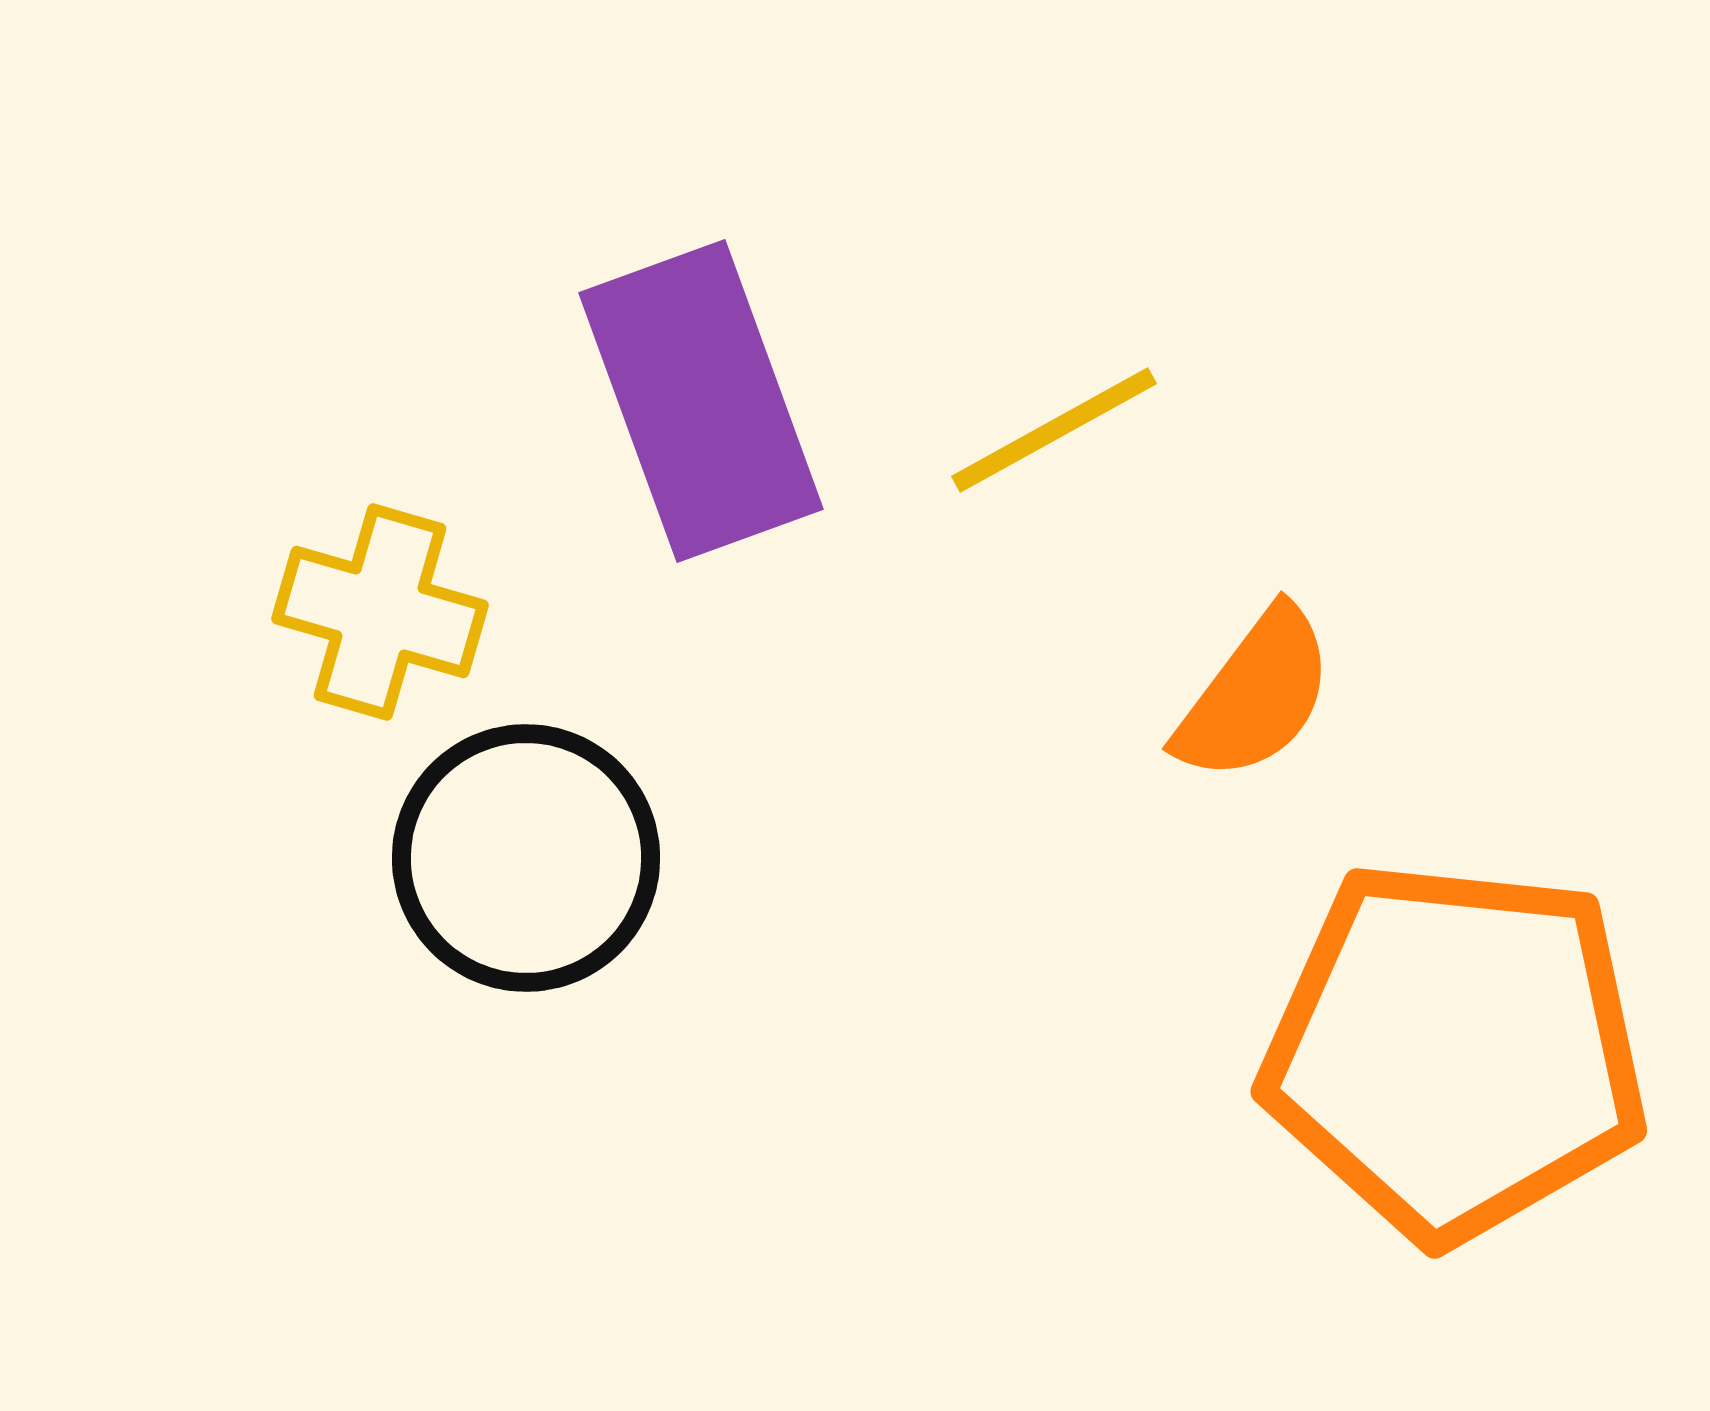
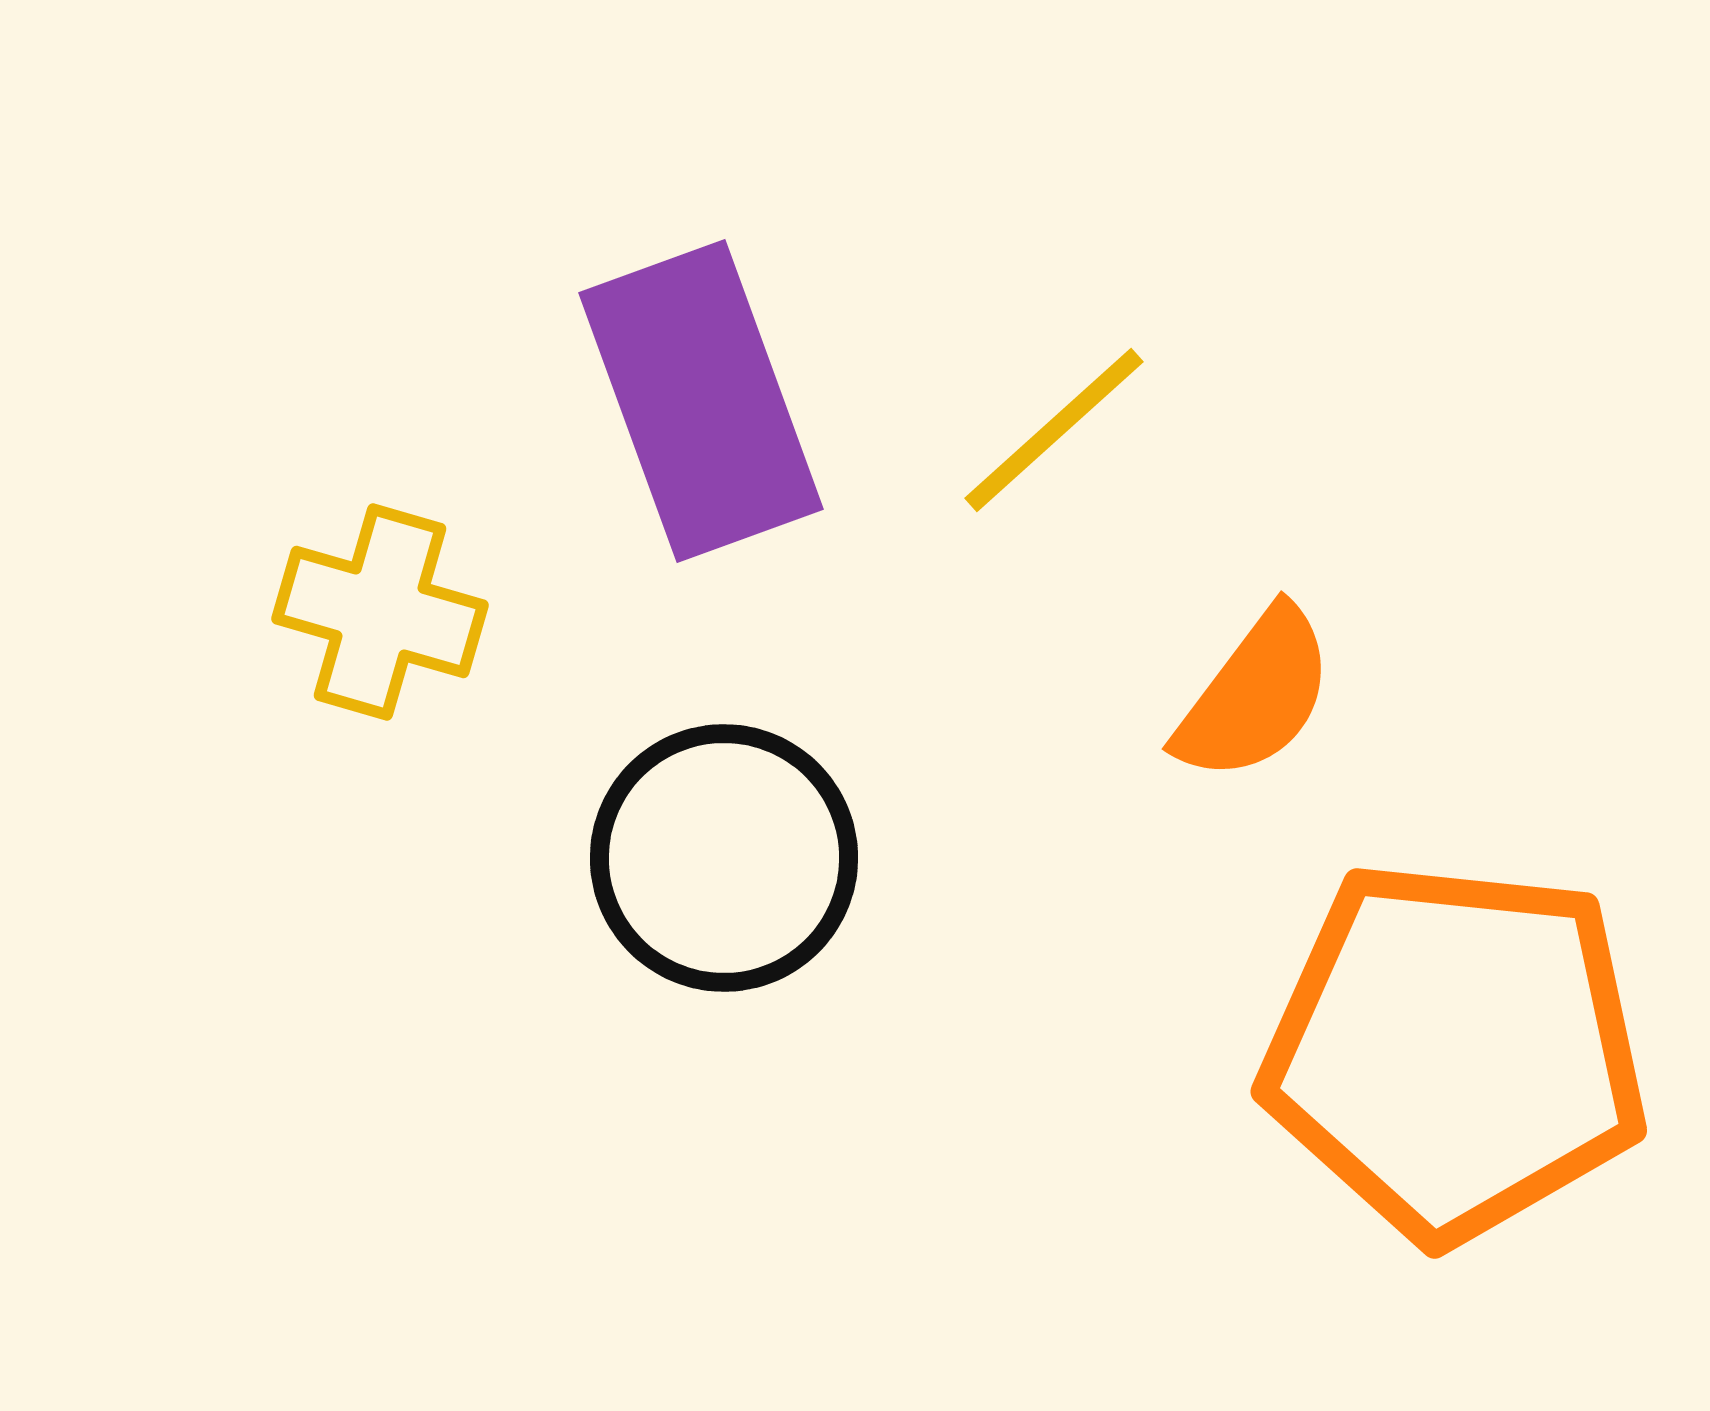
yellow line: rotated 13 degrees counterclockwise
black circle: moved 198 px right
